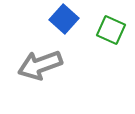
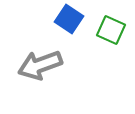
blue square: moved 5 px right; rotated 8 degrees counterclockwise
